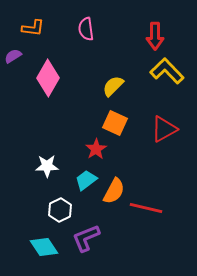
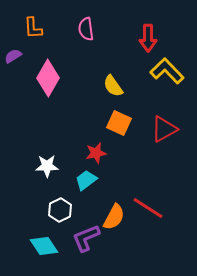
orange L-shape: rotated 80 degrees clockwise
red arrow: moved 7 px left, 2 px down
yellow semicircle: rotated 80 degrees counterclockwise
orange square: moved 4 px right
red star: moved 4 px down; rotated 20 degrees clockwise
orange semicircle: moved 26 px down
red line: moved 2 px right; rotated 20 degrees clockwise
cyan diamond: moved 1 px up
